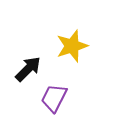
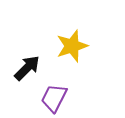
black arrow: moved 1 px left, 1 px up
